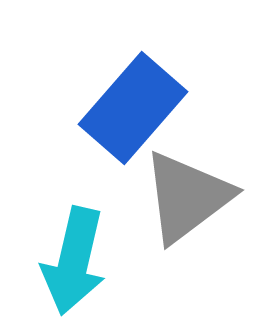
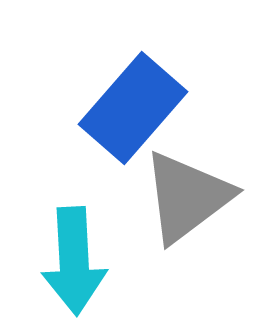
cyan arrow: rotated 16 degrees counterclockwise
